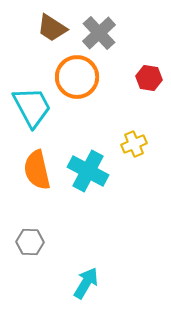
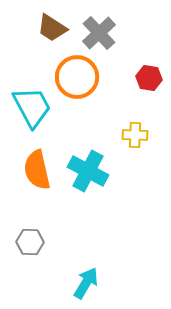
yellow cross: moved 1 px right, 9 px up; rotated 25 degrees clockwise
